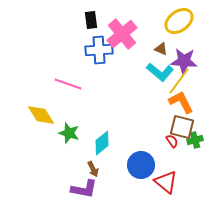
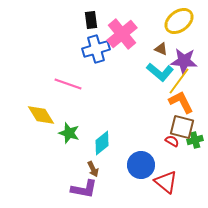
blue cross: moved 3 px left, 1 px up; rotated 12 degrees counterclockwise
red semicircle: rotated 24 degrees counterclockwise
